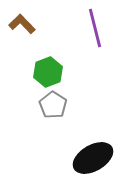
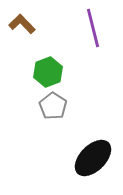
purple line: moved 2 px left
gray pentagon: moved 1 px down
black ellipse: rotated 15 degrees counterclockwise
